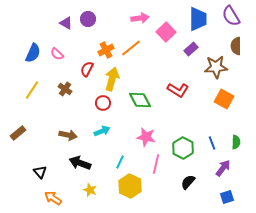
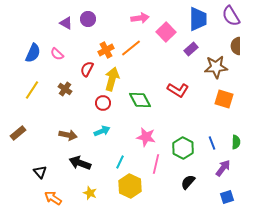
orange square: rotated 12 degrees counterclockwise
yellow star: moved 3 px down
